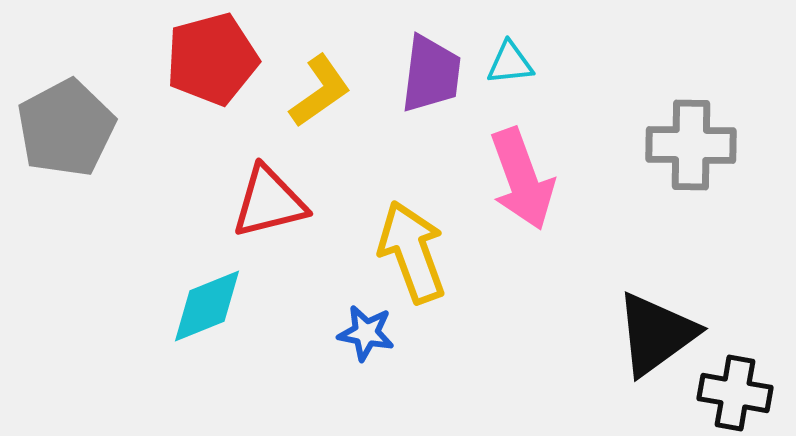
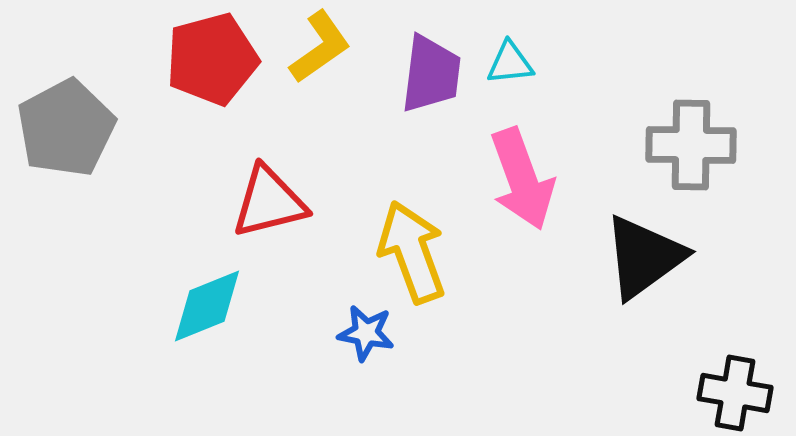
yellow L-shape: moved 44 px up
black triangle: moved 12 px left, 77 px up
